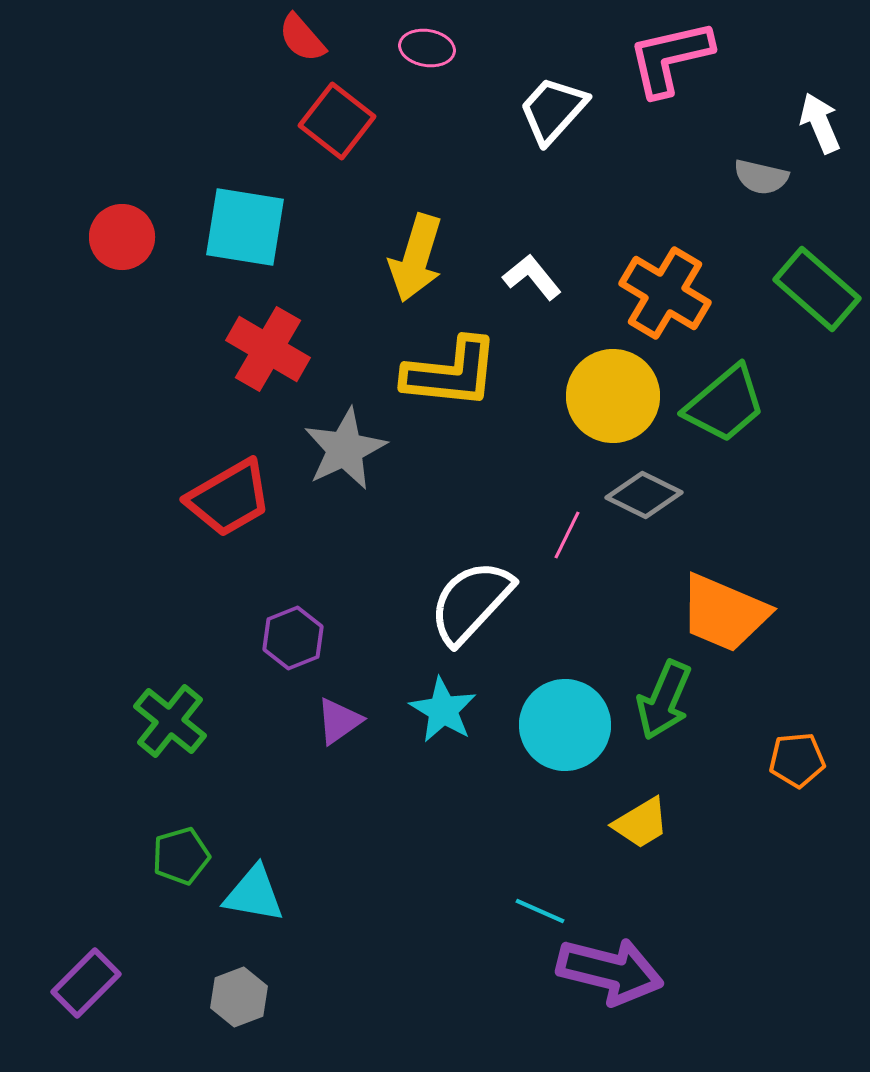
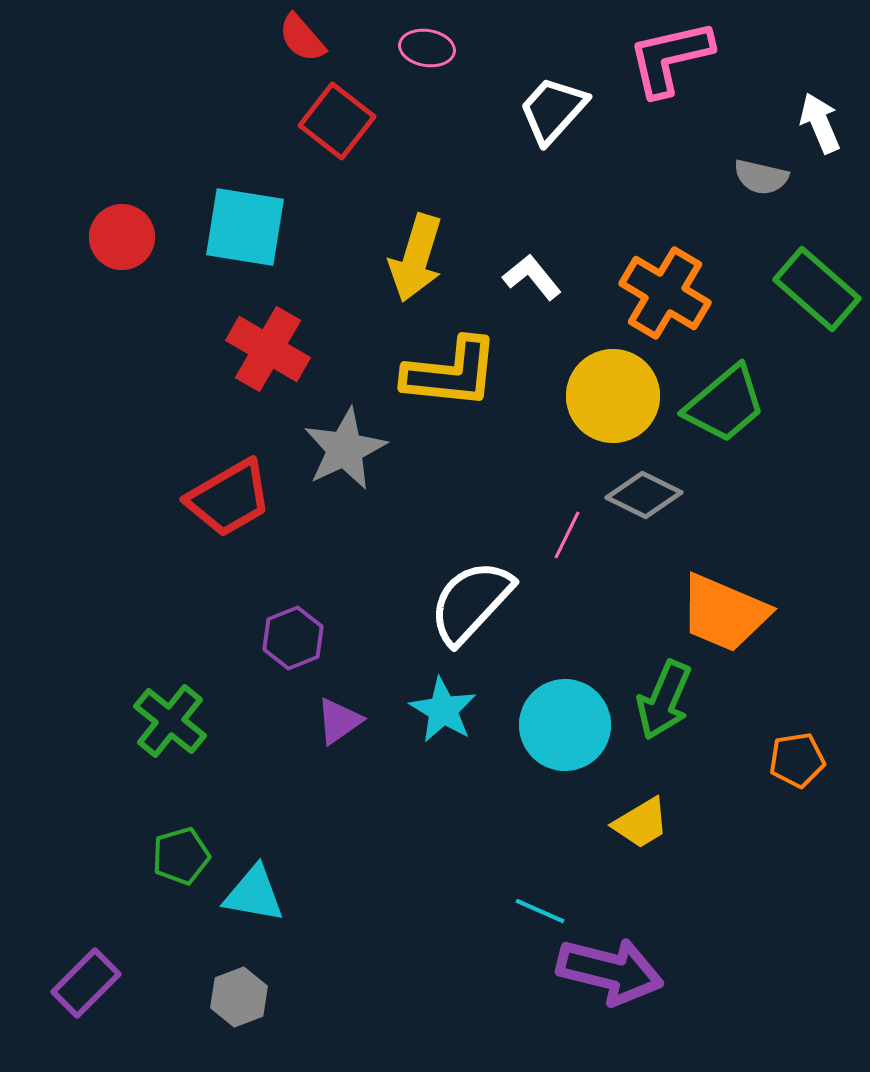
orange pentagon: rotated 4 degrees counterclockwise
